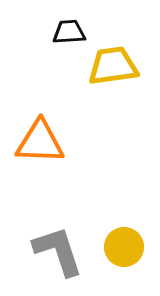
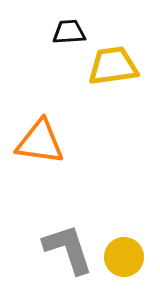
orange triangle: rotated 6 degrees clockwise
yellow circle: moved 10 px down
gray L-shape: moved 10 px right, 2 px up
